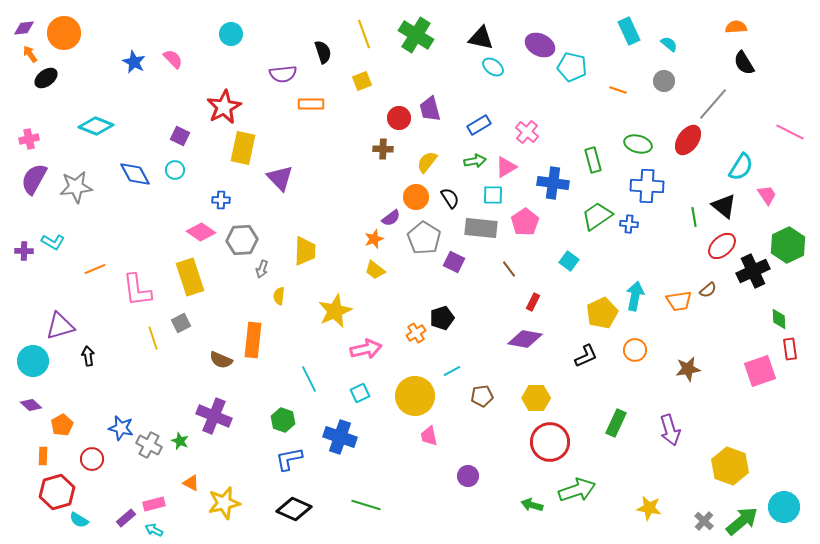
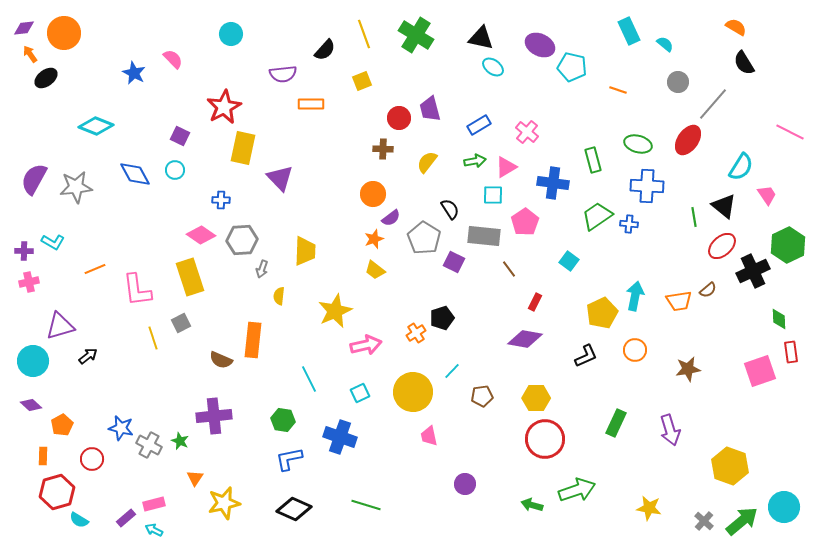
orange semicircle at (736, 27): rotated 35 degrees clockwise
cyan semicircle at (669, 44): moved 4 px left
black semicircle at (323, 52): moved 2 px right, 2 px up; rotated 60 degrees clockwise
blue star at (134, 62): moved 11 px down
gray circle at (664, 81): moved 14 px right, 1 px down
pink cross at (29, 139): moved 143 px down
orange circle at (416, 197): moved 43 px left, 3 px up
black semicircle at (450, 198): moved 11 px down
gray rectangle at (481, 228): moved 3 px right, 8 px down
pink diamond at (201, 232): moved 3 px down
red rectangle at (533, 302): moved 2 px right
pink arrow at (366, 349): moved 4 px up
red rectangle at (790, 349): moved 1 px right, 3 px down
black arrow at (88, 356): rotated 60 degrees clockwise
cyan line at (452, 371): rotated 18 degrees counterclockwise
yellow circle at (415, 396): moved 2 px left, 4 px up
purple cross at (214, 416): rotated 28 degrees counterclockwise
green hexagon at (283, 420): rotated 10 degrees counterclockwise
red circle at (550, 442): moved 5 px left, 3 px up
purple circle at (468, 476): moved 3 px left, 8 px down
orange triangle at (191, 483): moved 4 px right, 5 px up; rotated 36 degrees clockwise
